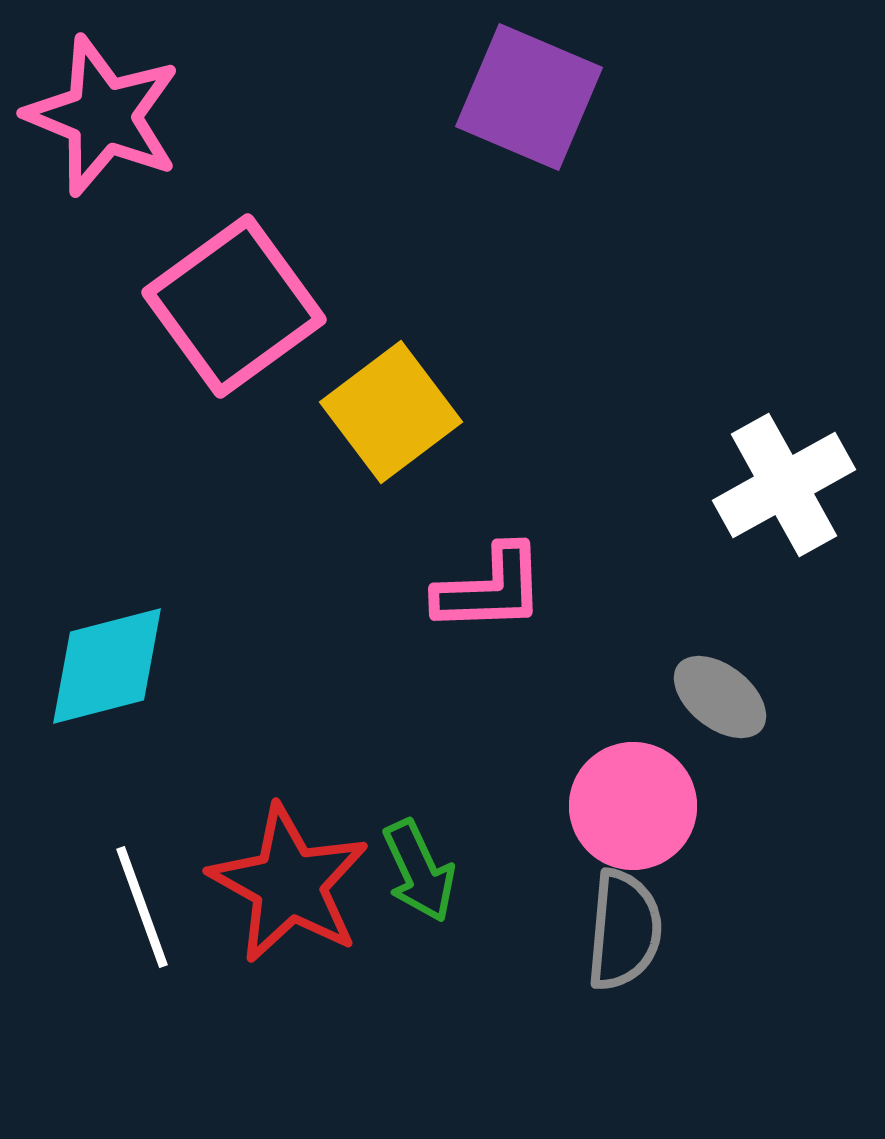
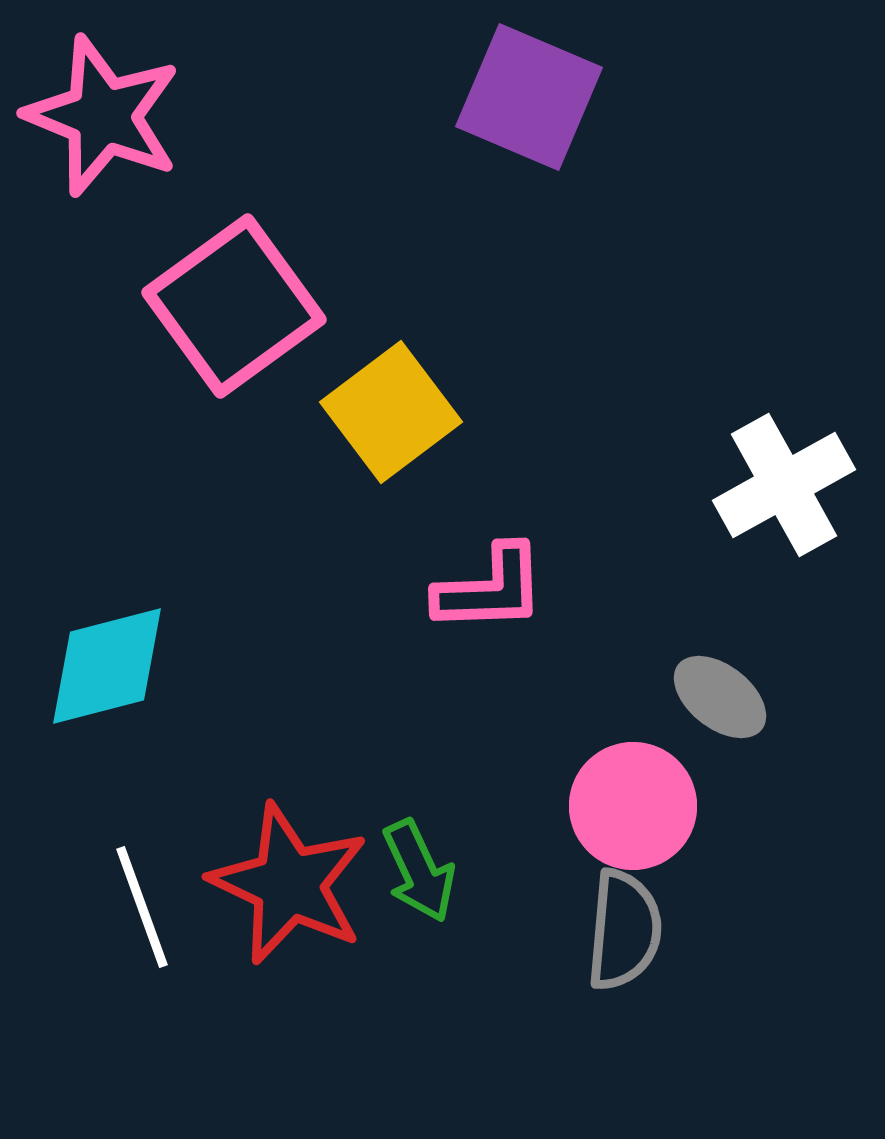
red star: rotated 4 degrees counterclockwise
